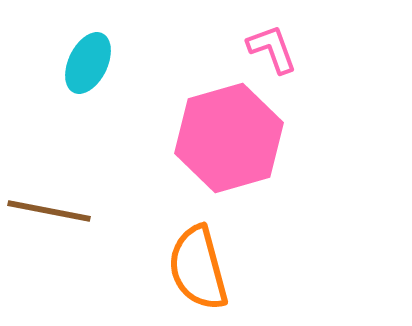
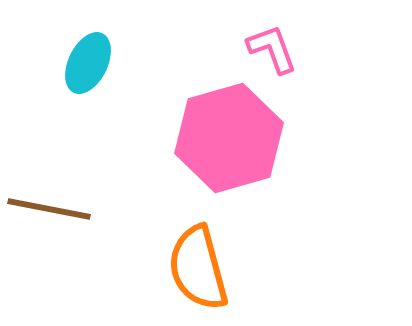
brown line: moved 2 px up
